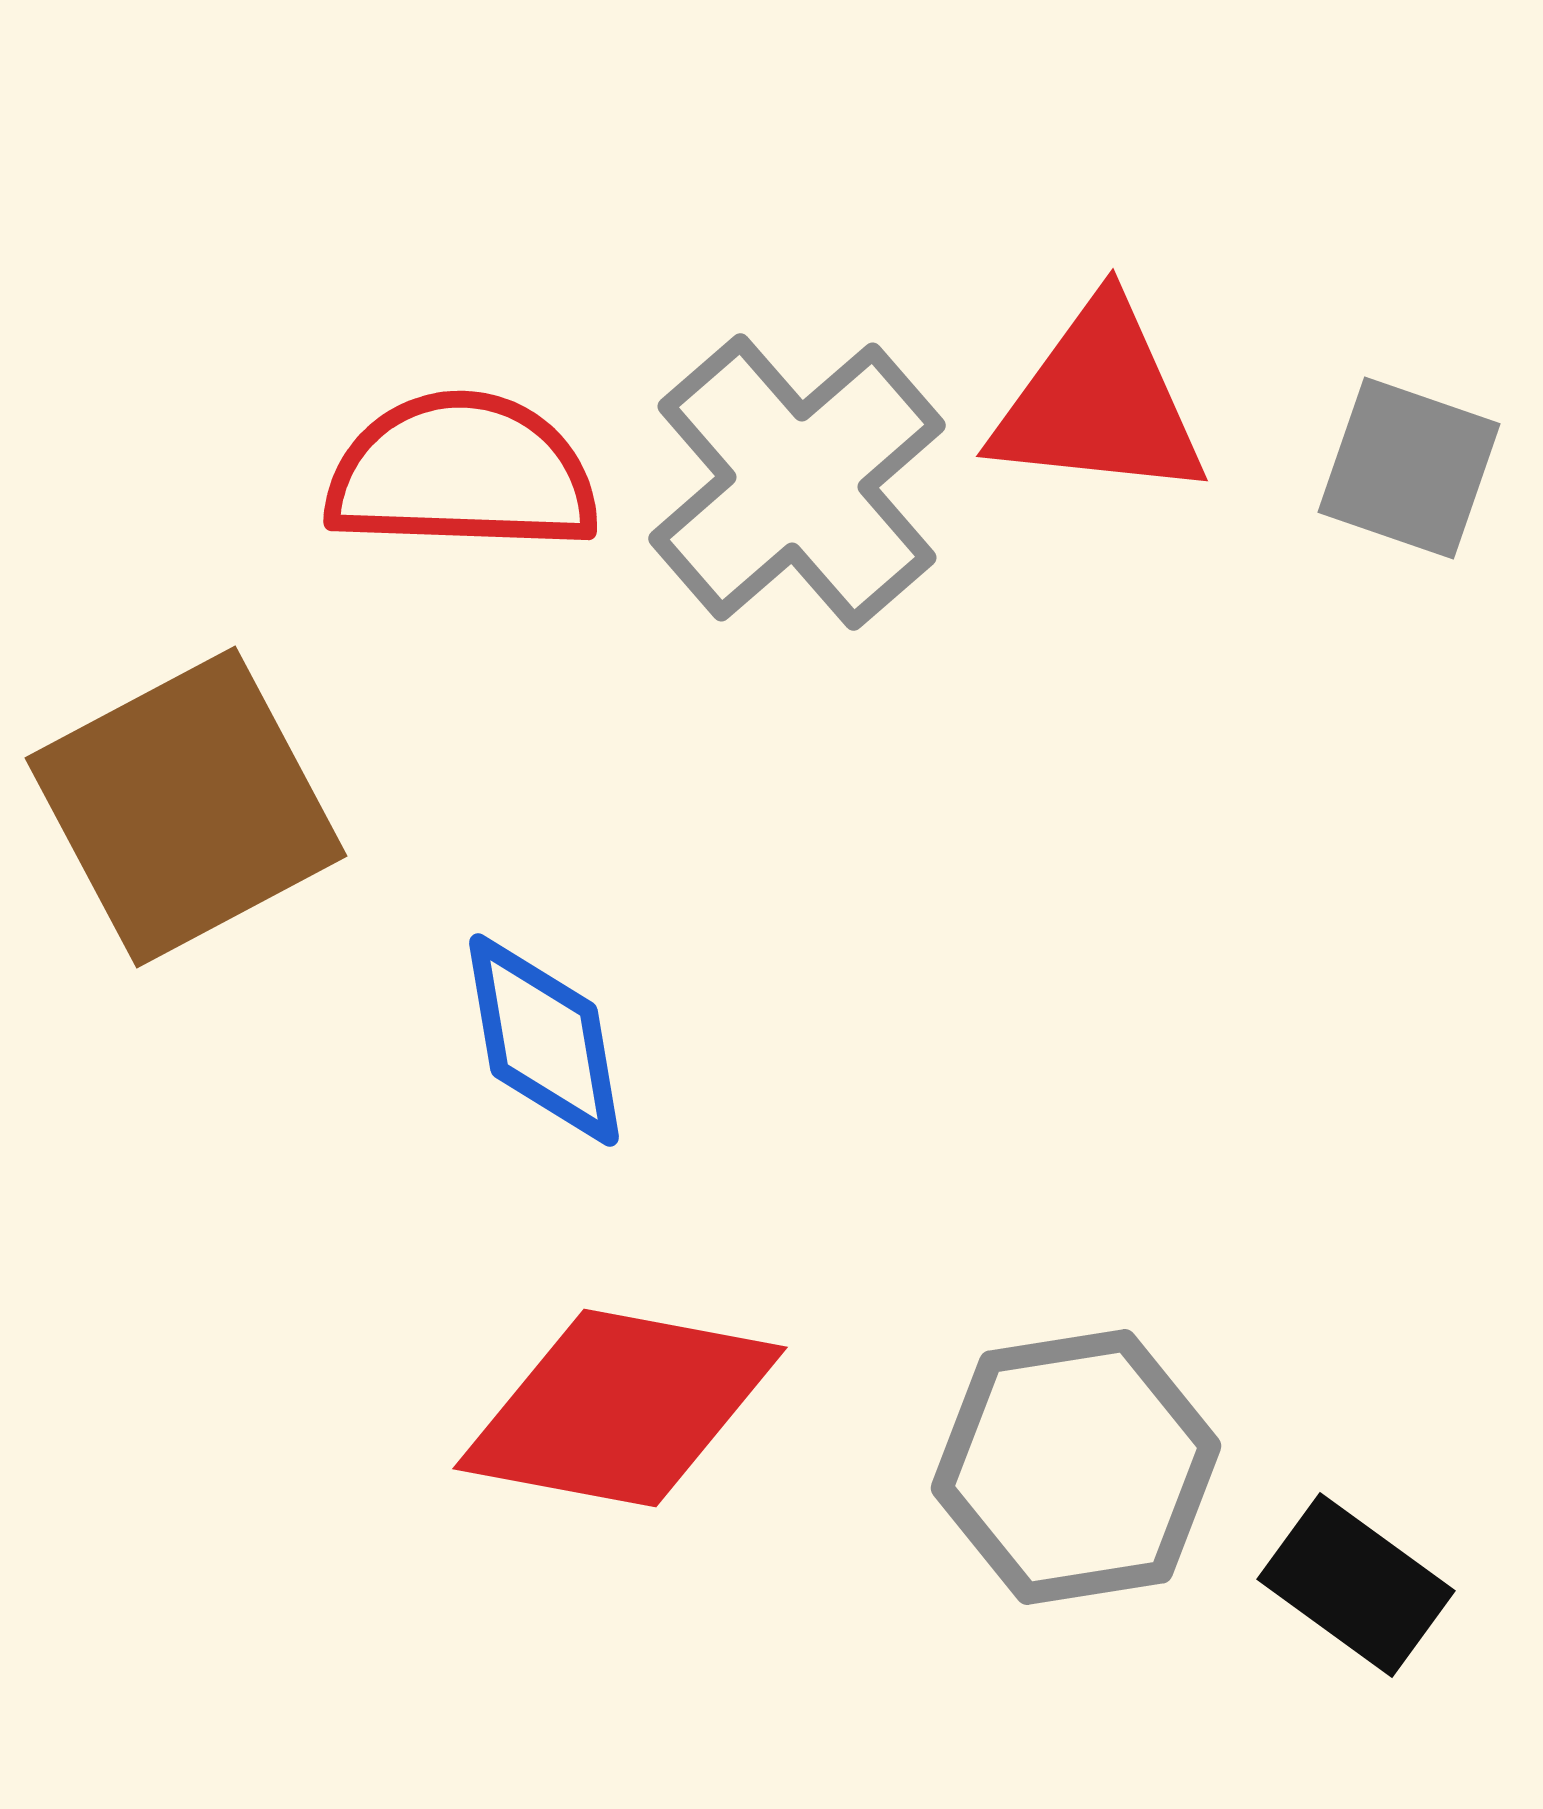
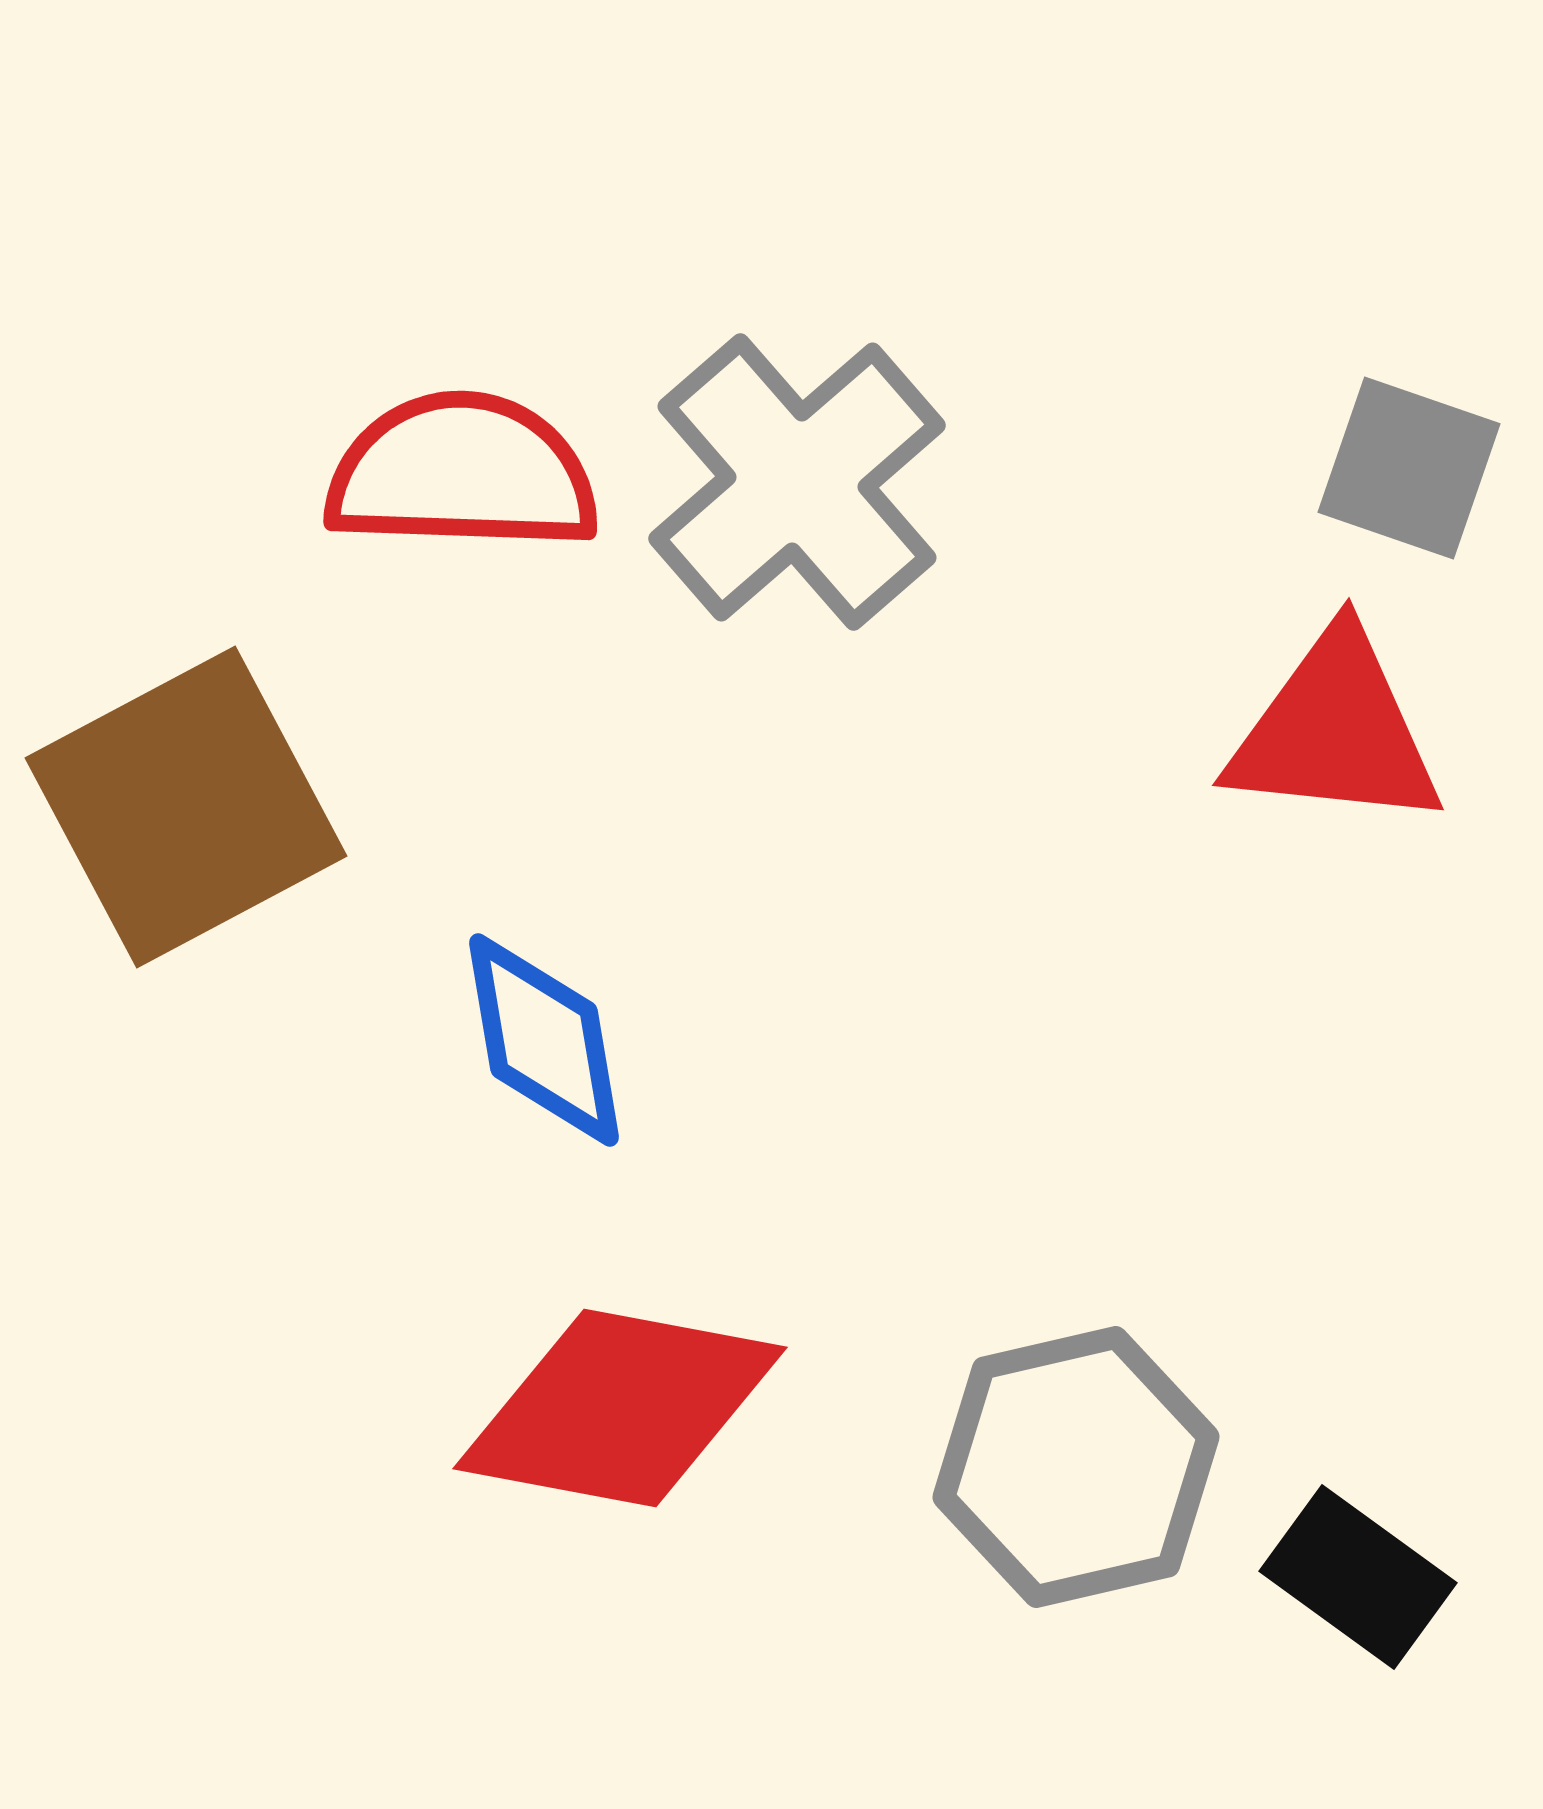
red triangle: moved 236 px right, 329 px down
gray hexagon: rotated 4 degrees counterclockwise
black rectangle: moved 2 px right, 8 px up
